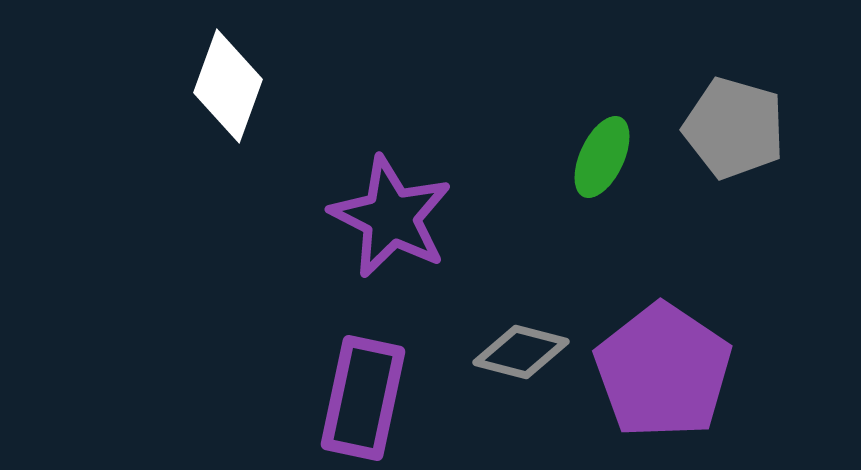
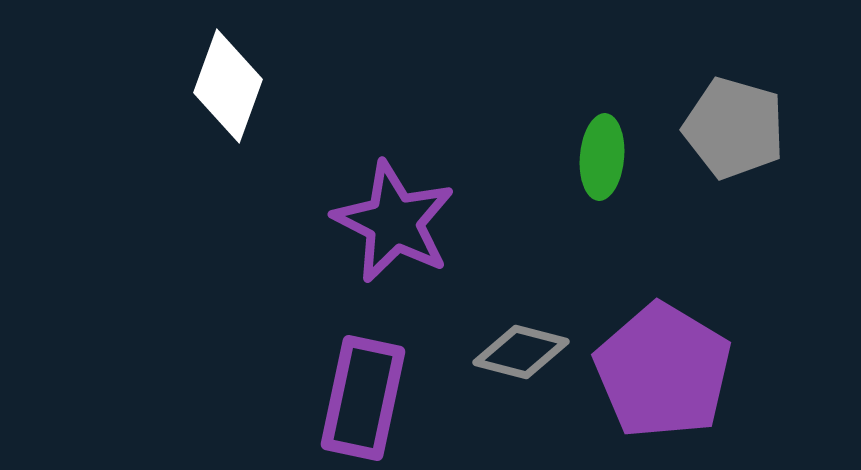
green ellipse: rotated 20 degrees counterclockwise
purple star: moved 3 px right, 5 px down
purple pentagon: rotated 3 degrees counterclockwise
